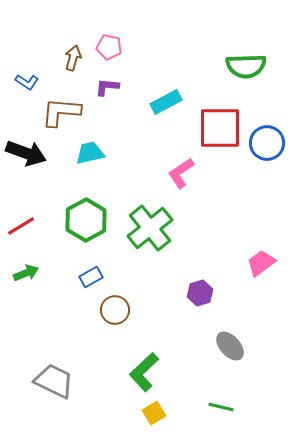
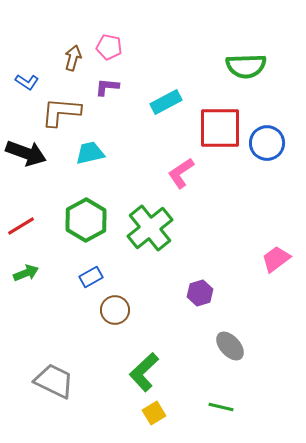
pink trapezoid: moved 15 px right, 4 px up
